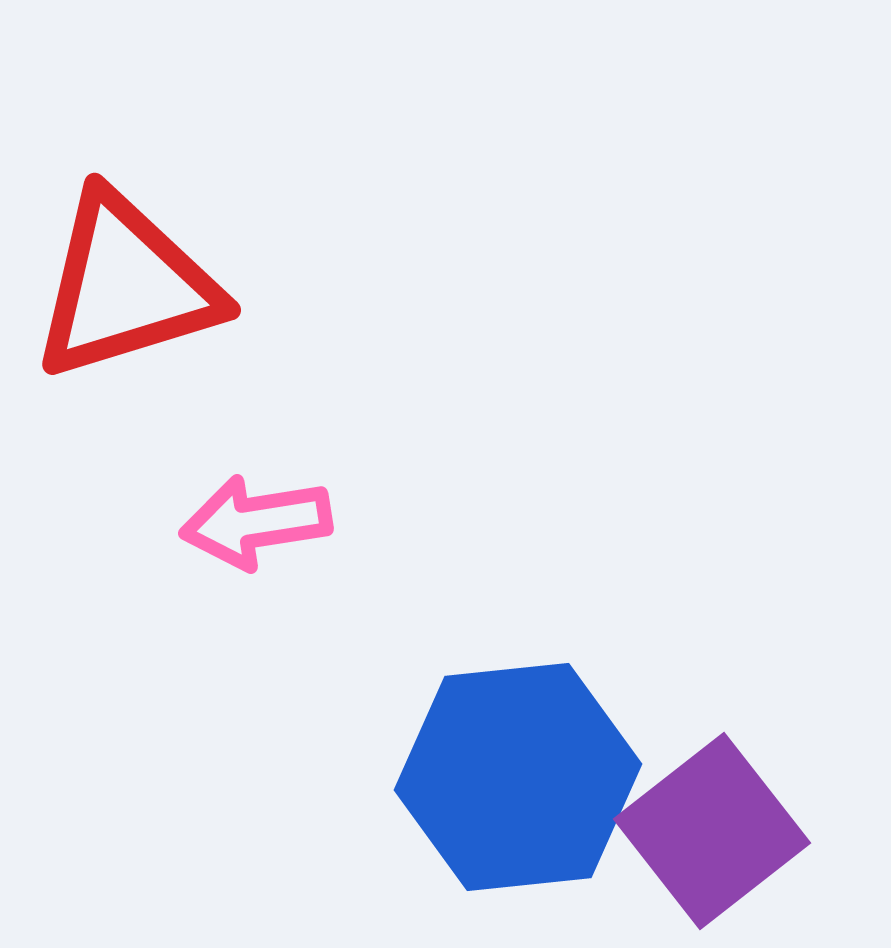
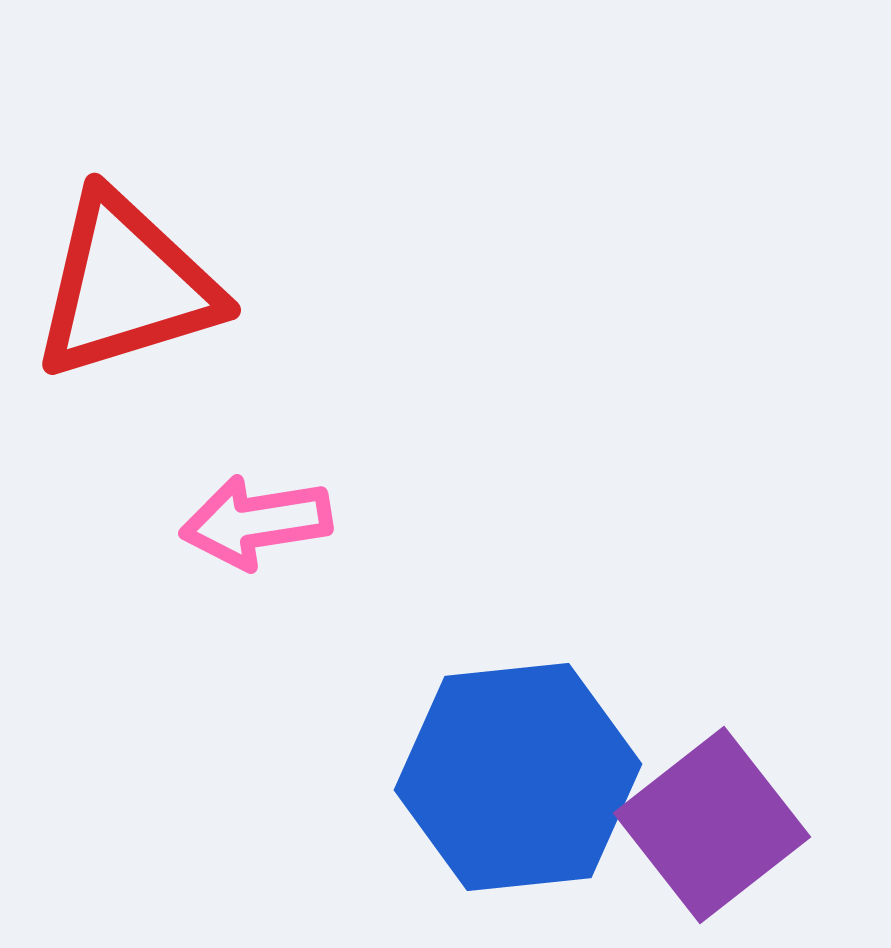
purple square: moved 6 px up
